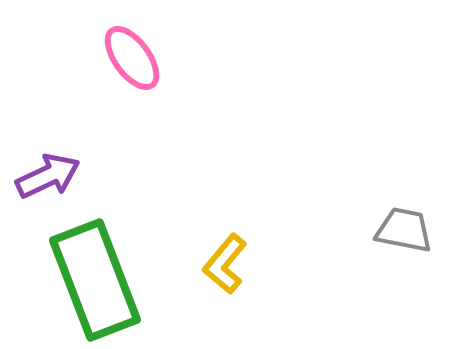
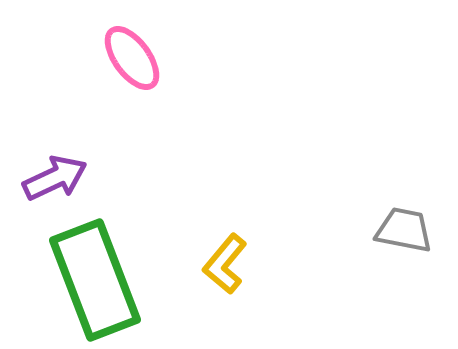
purple arrow: moved 7 px right, 2 px down
